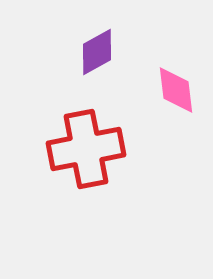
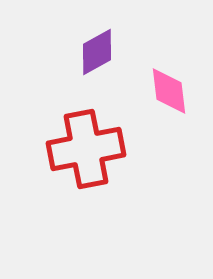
pink diamond: moved 7 px left, 1 px down
